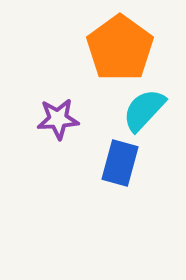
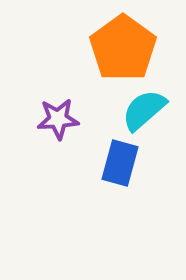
orange pentagon: moved 3 px right
cyan semicircle: rotated 6 degrees clockwise
